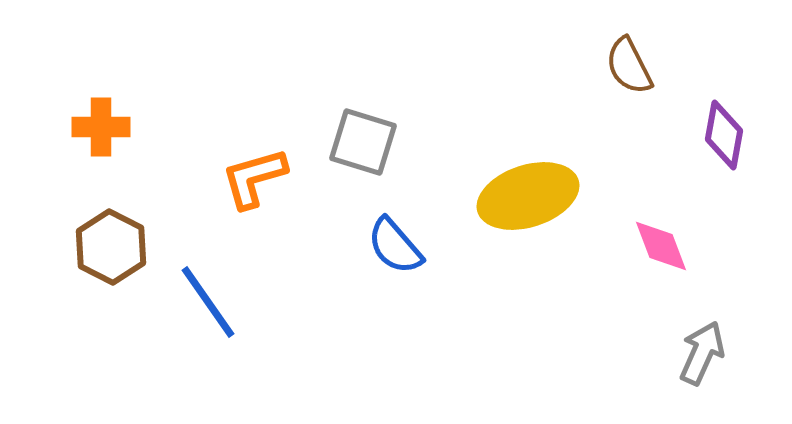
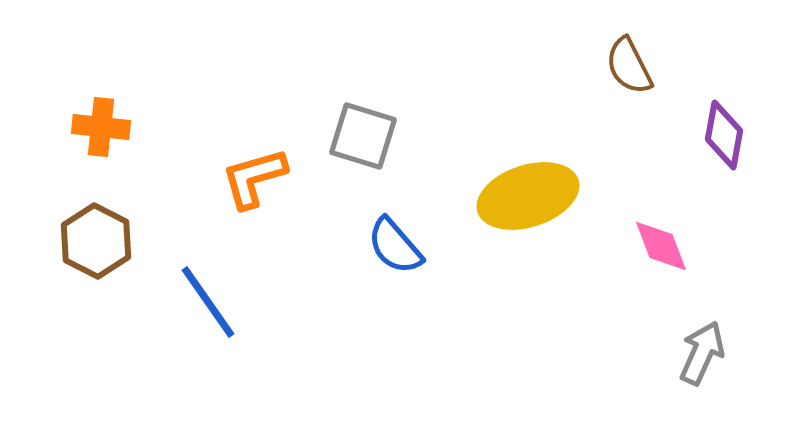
orange cross: rotated 6 degrees clockwise
gray square: moved 6 px up
brown hexagon: moved 15 px left, 6 px up
